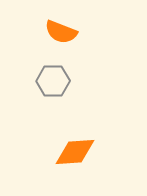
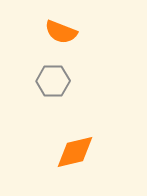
orange diamond: rotated 9 degrees counterclockwise
